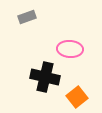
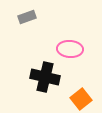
orange square: moved 4 px right, 2 px down
